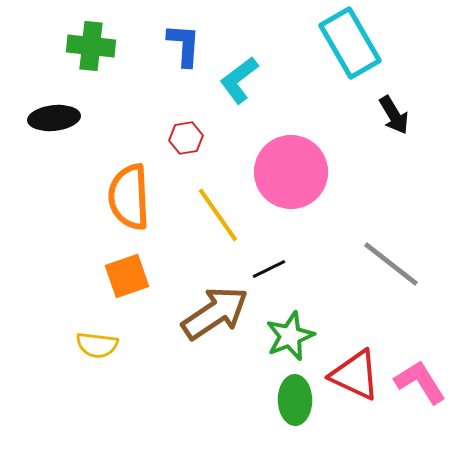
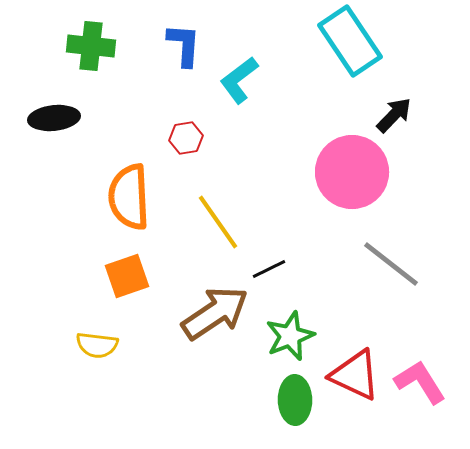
cyan rectangle: moved 2 px up; rotated 4 degrees counterclockwise
black arrow: rotated 105 degrees counterclockwise
pink circle: moved 61 px right
yellow line: moved 7 px down
